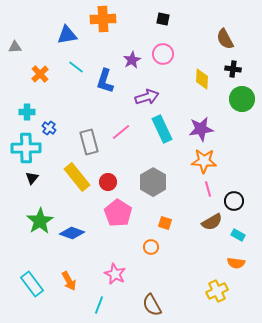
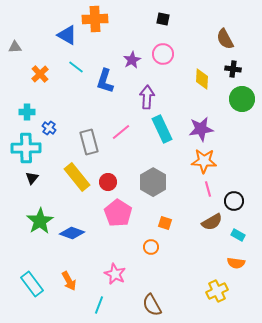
orange cross at (103, 19): moved 8 px left
blue triangle at (67, 35): rotated 40 degrees clockwise
purple arrow at (147, 97): rotated 70 degrees counterclockwise
